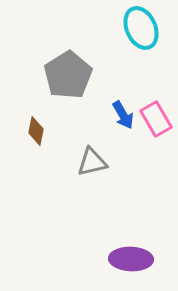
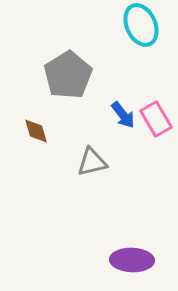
cyan ellipse: moved 3 px up
blue arrow: rotated 8 degrees counterclockwise
brown diamond: rotated 28 degrees counterclockwise
purple ellipse: moved 1 px right, 1 px down
